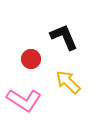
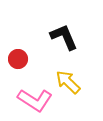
red circle: moved 13 px left
pink L-shape: moved 11 px right
